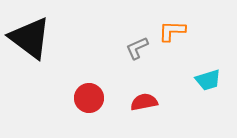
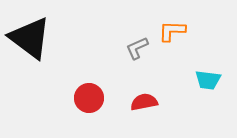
cyan trapezoid: rotated 24 degrees clockwise
